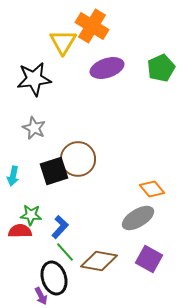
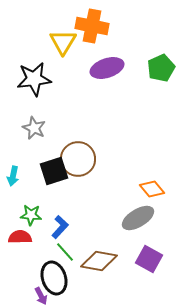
orange cross: rotated 20 degrees counterclockwise
red semicircle: moved 6 px down
